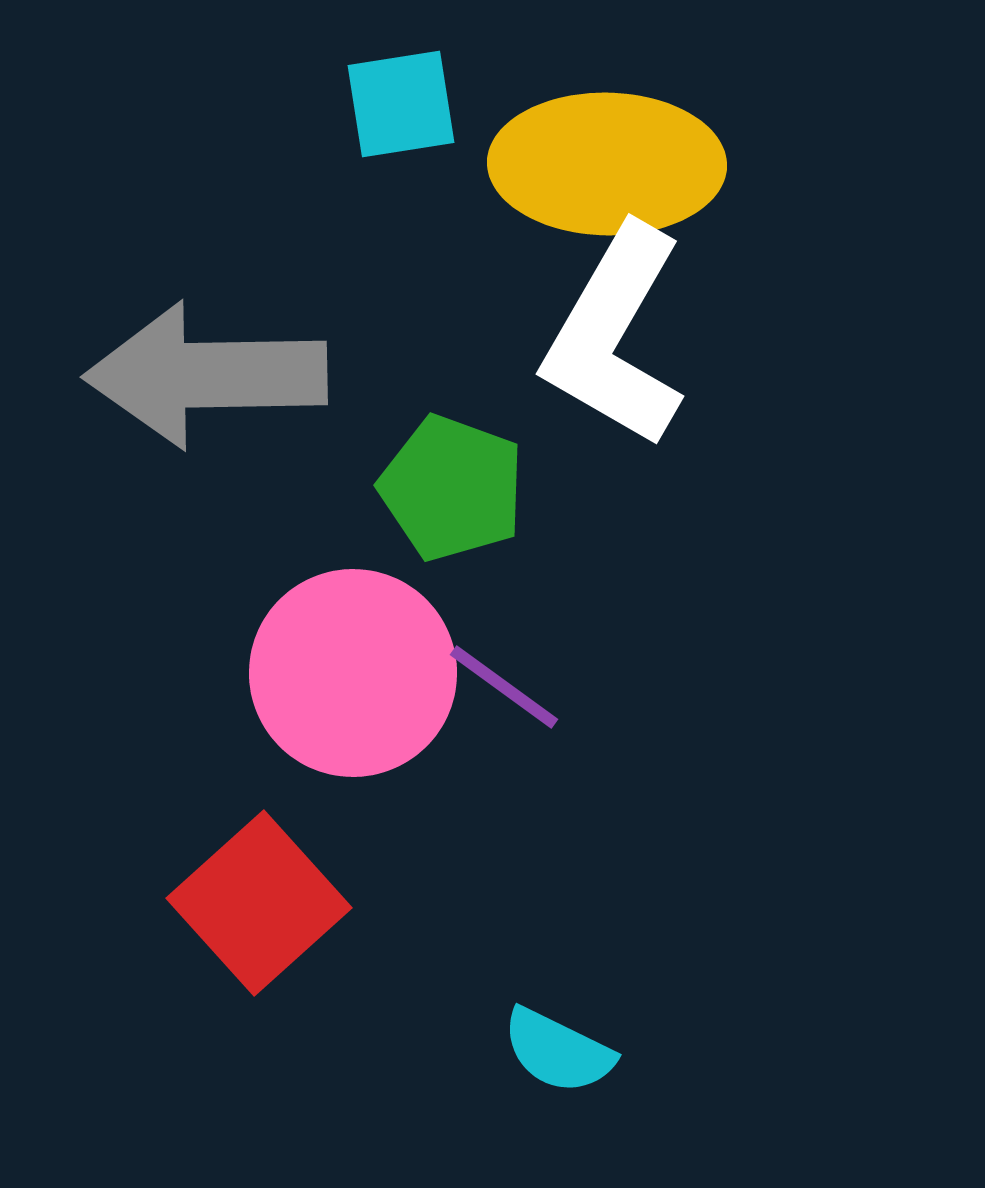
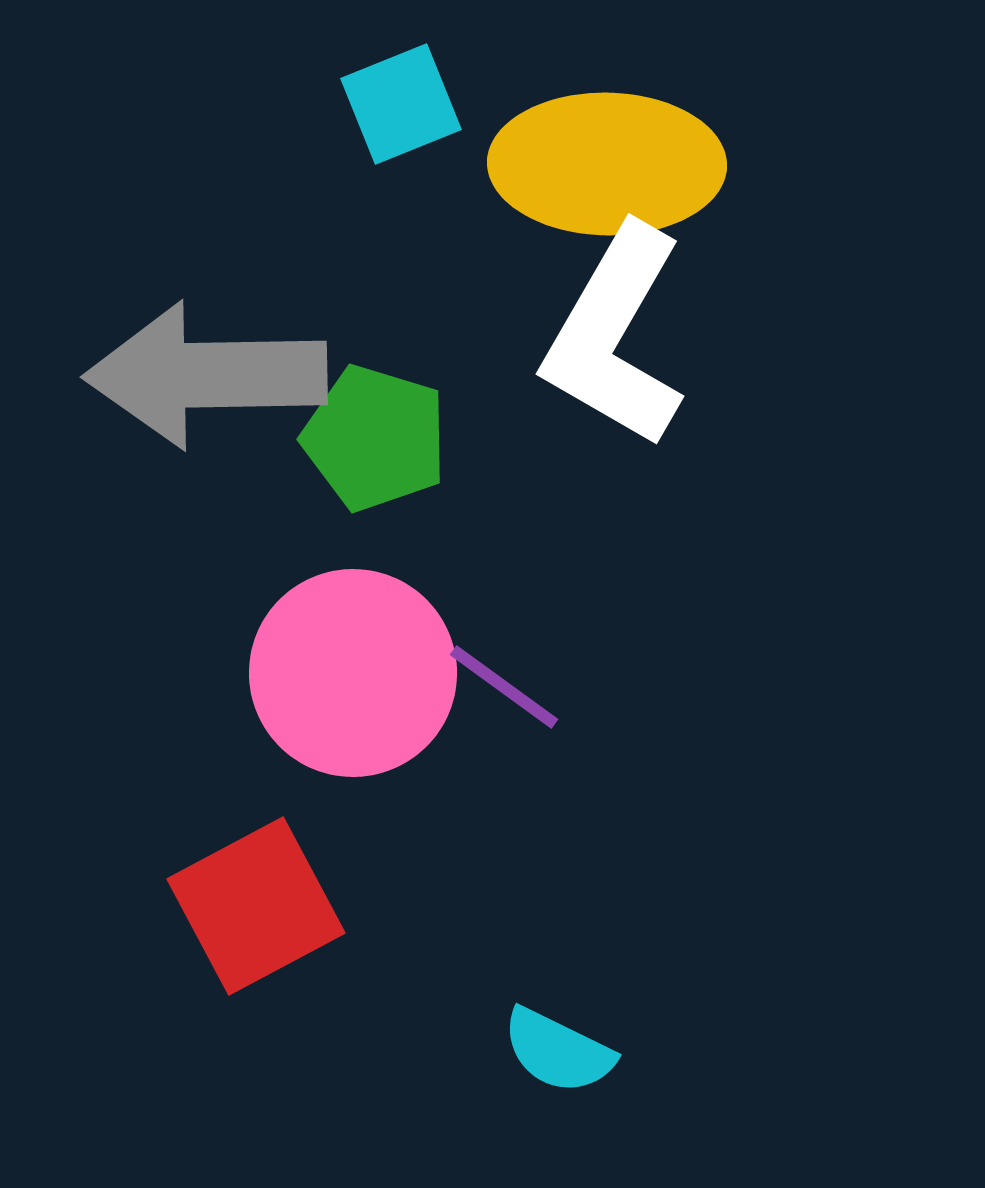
cyan square: rotated 13 degrees counterclockwise
green pentagon: moved 77 px left, 50 px up; rotated 3 degrees counterclockwise
red square: moved 3 px left, 3 px down; rotated 14 degrees clockwise
